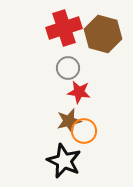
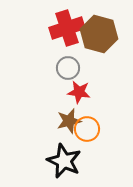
red cross: moved 3 px right
brown hexagon: moved 4 px left
orange circle: moved 3 px right, 2 px up
